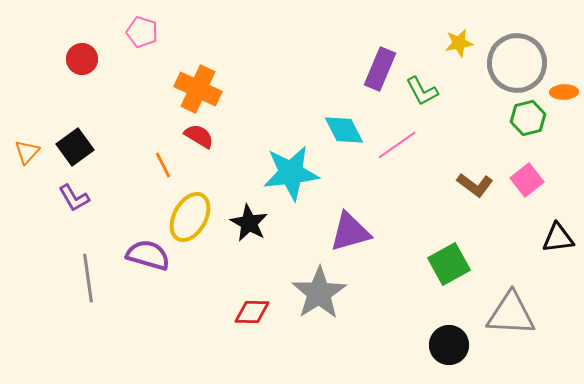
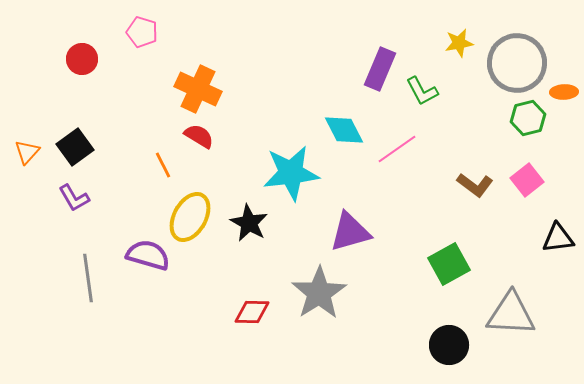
pink line: moved 4 px down
